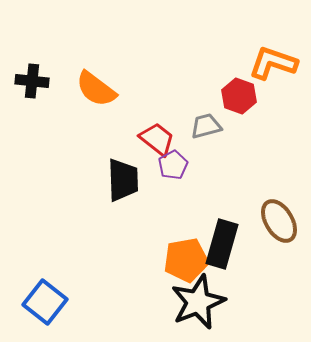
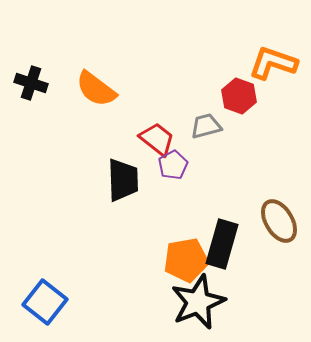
black cross: moved 1 px left, 2 px down; rotated 12 degrees clockwise
